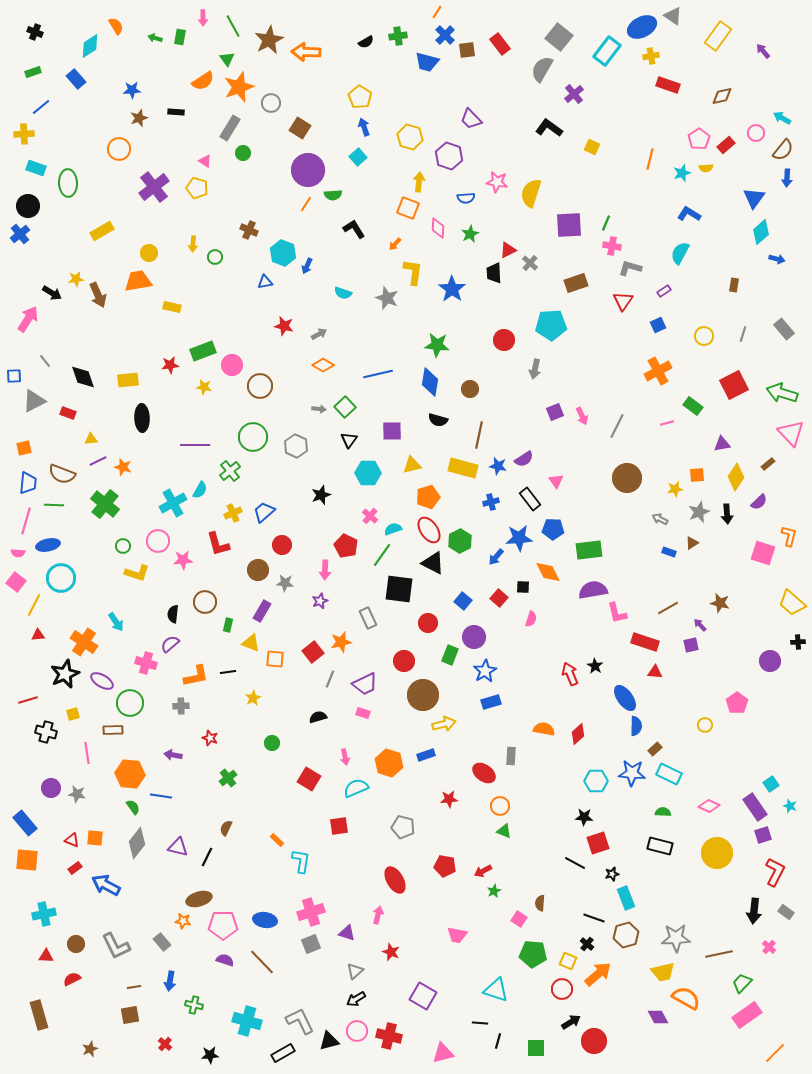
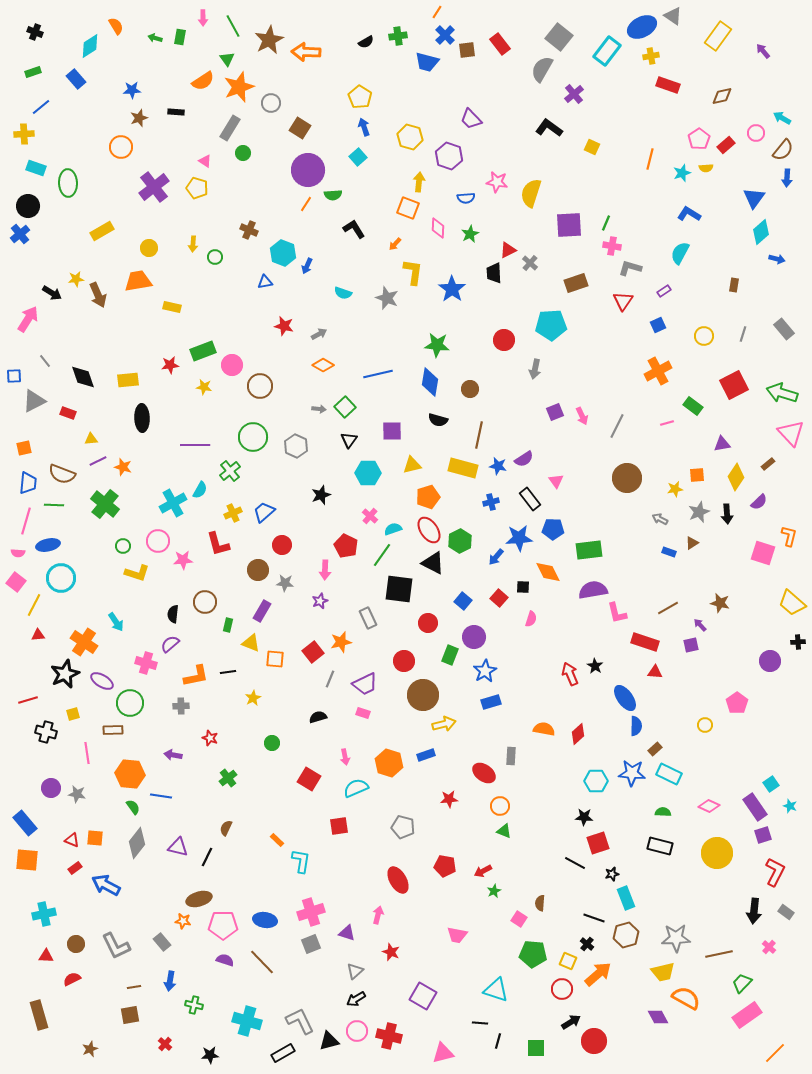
orange circle at (119, 149): moved 2 px right, 2 px up
yellow circle at (149, 253): moved 5 px up
red ellipse at (395, 880): moved 3 px right
